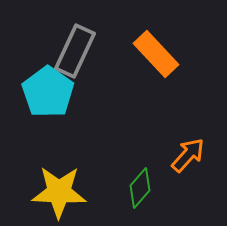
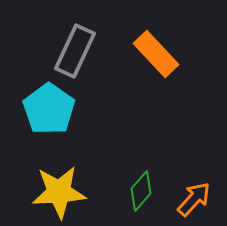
cyan pentagon: moved 1 px right, 17 px down
orange arrow: moved 6 px right, 44 px down
green diamond: moved 1 px right, 3 px down
yellow star: rotated 6 degrees counterclockwise
